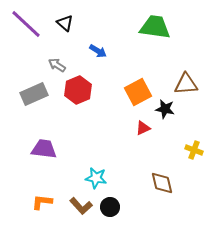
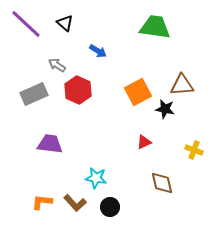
brown triangle: moved 4 px left, 1 px down
red hexagon: rotated 12 degrees counterclockwise
red triangle: moved 1 px right, 14 px down
purple trapezoid: moved 6 px right, 5 px up
brown L-shape: moved 6 px left, 3 px up
